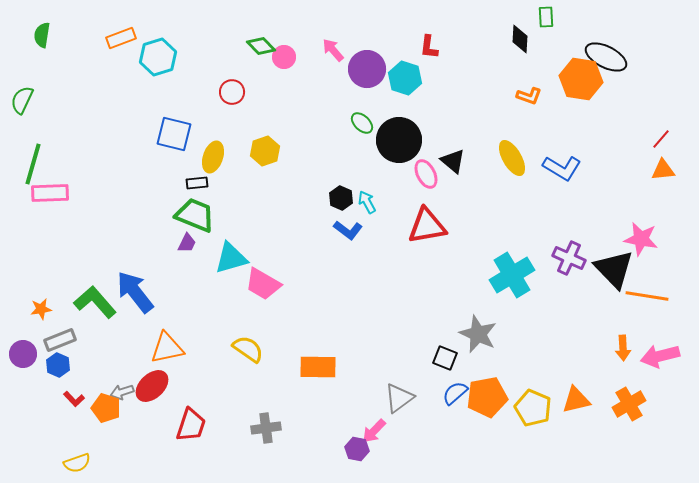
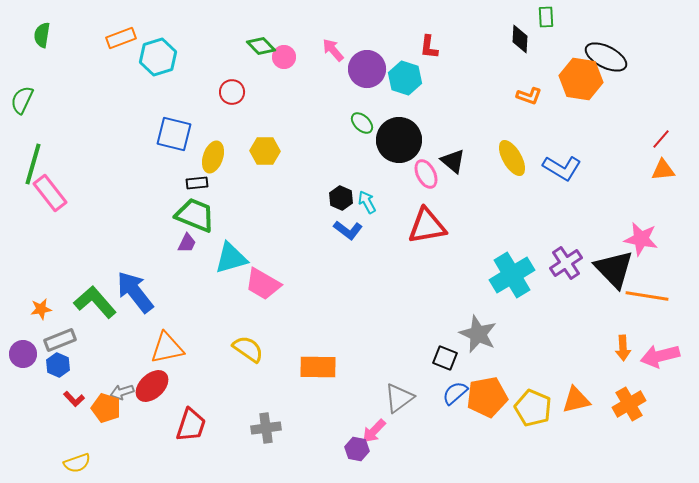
yellow hexagon at (265, 151): rotated 20 degrees clockwise
pink rectangle at (50, 193): rotated 54 degrees clockwise
purple cross at (569, 258): moved 3 px left, 5 px down; rotated 32 degrees clockwise
